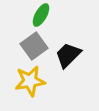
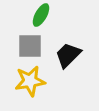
gray square: moved 4 px left; rotated 36 degrees clockwise
